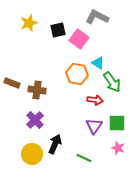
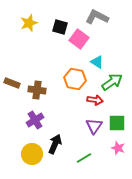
black square: moved 2 px right, 3 px up; rotated 28 degrees clockwise
cyan triangle: moved 1 px left, 1 px up
orange hexagon: moved 2 px left, 5 px down
green arrow: rotated 90 degrees counterclockwise
purple cross: rotated 12 degrees clockwise
green line: rotated 56 degrees counterclockwise
